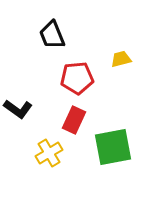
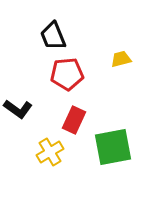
black trapezoid: moved 1 px right, 1 px down
red pentagon: moved 10 px left, 4 px up
yellow cross: moved 1 px right, 1 px up
